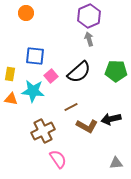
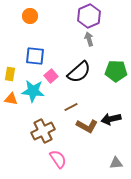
orange circle: moved 4 px right, 3 px down
